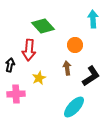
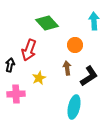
cyan arrow: moved 1 px right, 2 px down
green diamond: moved 4 px right, 3 px up
red arrow: rotated 15 degrees clockwise
black L-shape: moved 2 px left
cyan ellipse: rotated 30 degrees counterclockwise
